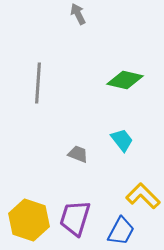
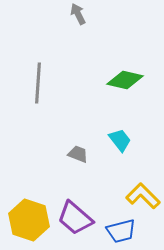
cyan trapezoid: moved 2 px left
purple trapezoid: rotated 66 degrees counterclockwise
blue trapezoid: rotated 48 degrees clockwise
